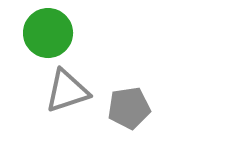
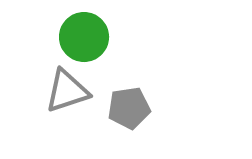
green circle: moved 36 px right, 4 px down
